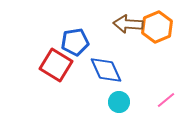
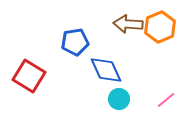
orange hexagon: moved 3 px right
red square: moved 27 px left, 11 px down
cyan circle: moved 3 px up
